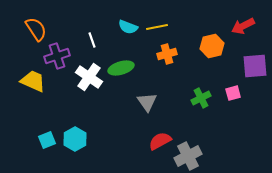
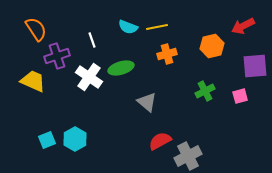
pink square: moved 7 px right, 3 px down
green cross: moved 4 px right, 7 px up
gray triangle: rotated 15 degrees counterclockwise
